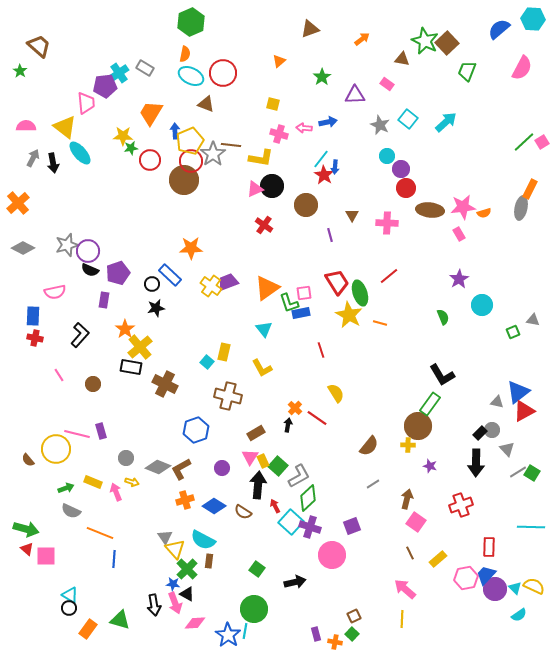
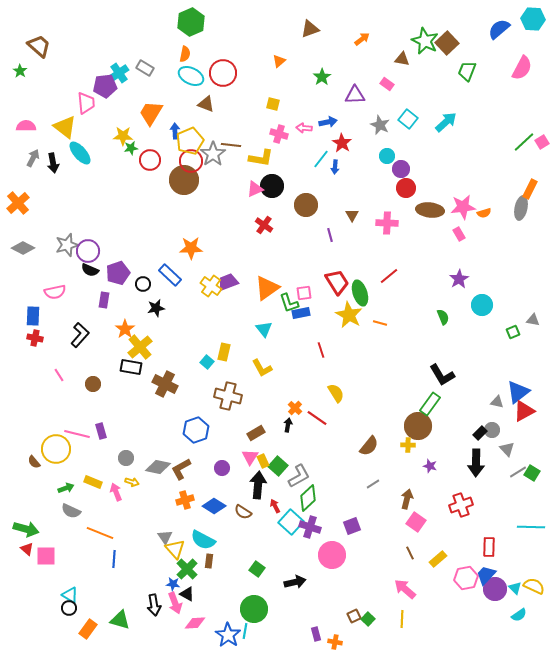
red star at (324, 175): moved 18 px right, 32 px up
black circle at (152, 284): moved 9 px left
brown semicircle at (28, 460): moved 6 px right, 2 px down
gray diamond at (158, 467): rotated 10 degrees counterclockwise
green square at (352, 634): moved 16 px right, 15 px up
